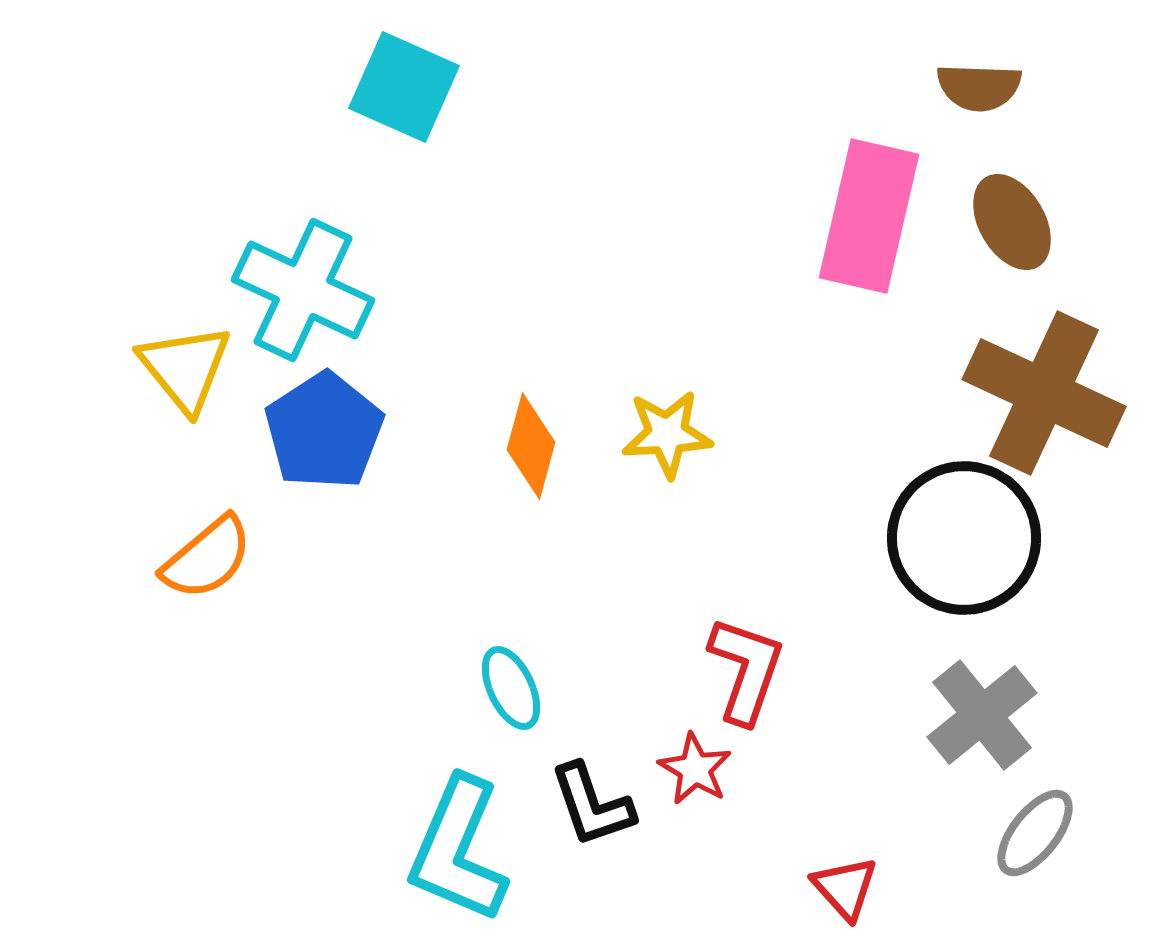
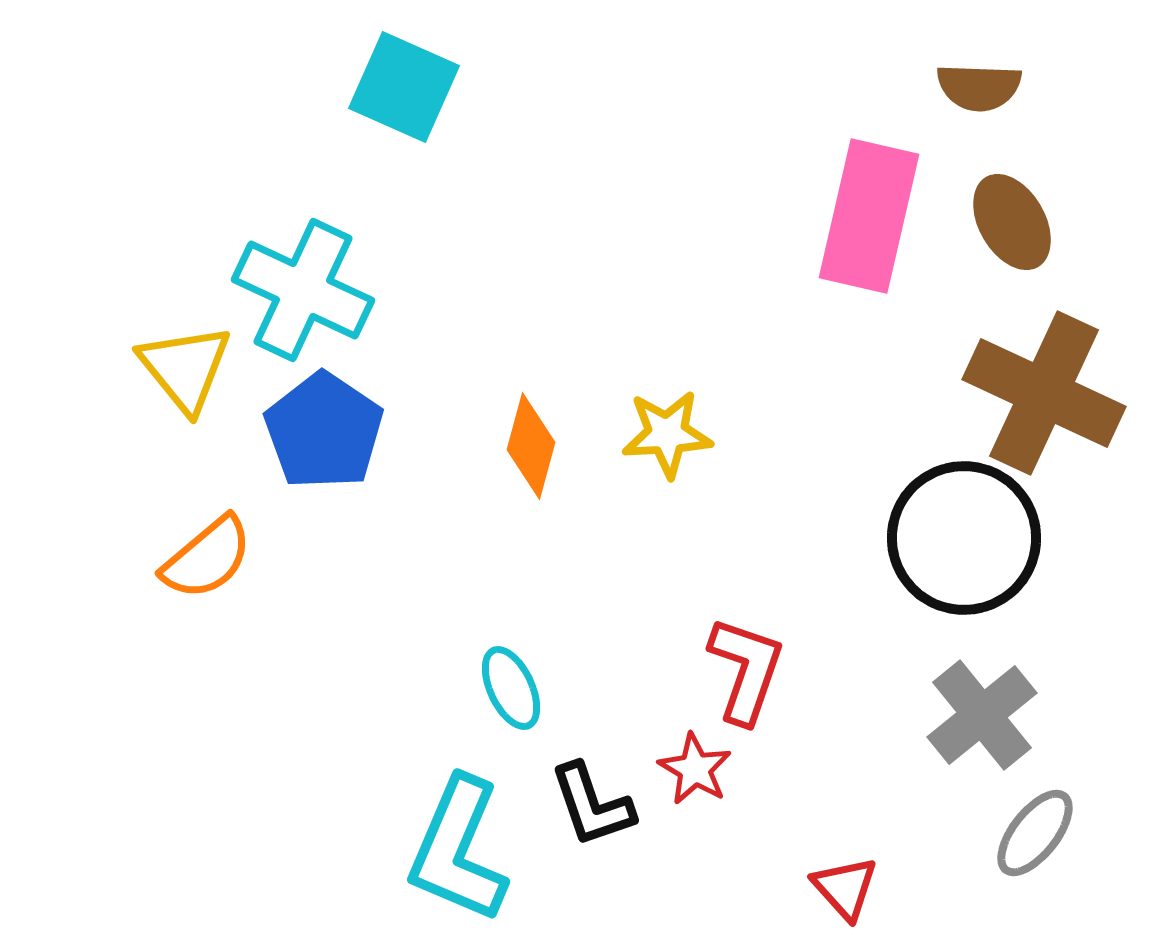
blue pentagon: rotated 5 degrees counterclockwise
